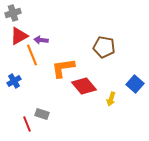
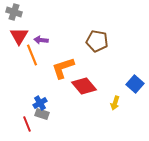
gray cross: moved 1 px right, 1 px up; rotated 35 degrees clockwise
red triangle: rotated 30 degrees counterclockwise
brown pentagon: moved 7 px left, 6 px up
orange L-shape: rotated 10 degrees counterclockwise
blue cross: moved 26 px right, 22 px down
yellow arrow: moved 4 px right, 4 px down
